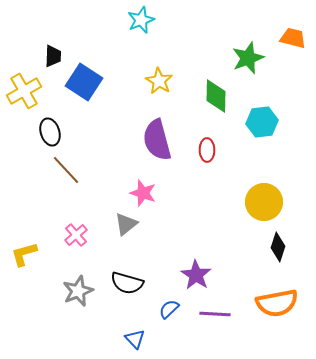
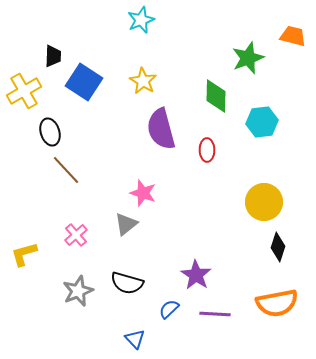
orange trapezoid: moved 2 px up
yellow star: moved 16 px left
purple semicircle: moved 4 px right, 11 px up
